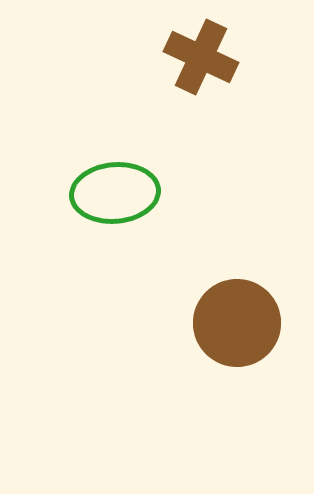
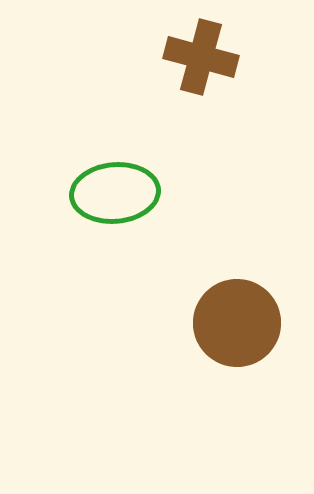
brown cross: rotated 10 degrees counterclockwise
